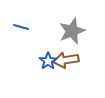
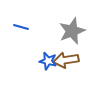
blue star: rotated 24 degrees counterclockwise
